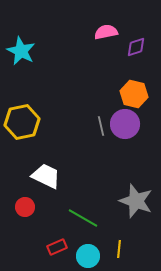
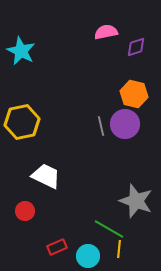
red circle: moved 4 px down
green line: moved 26 px right, 11 px down
